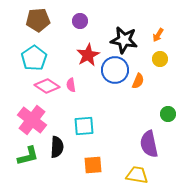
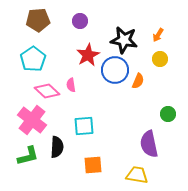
cyan pentagon: moved 1 px left, 1 px down
pink diamond: moved 5 px down; rotated 10 degrees clockwise
